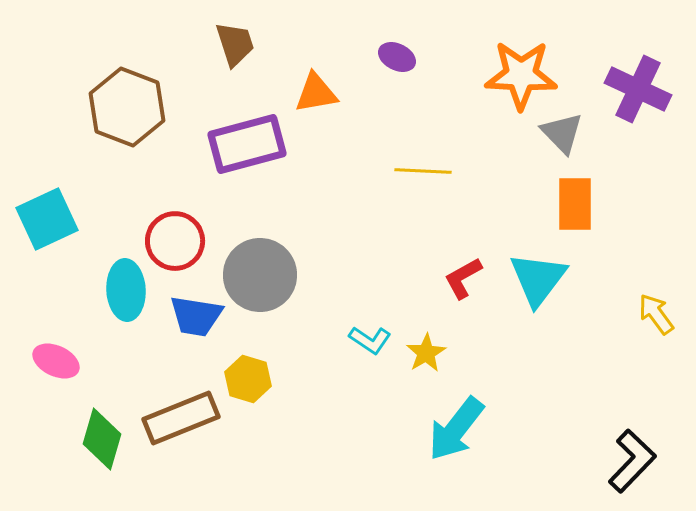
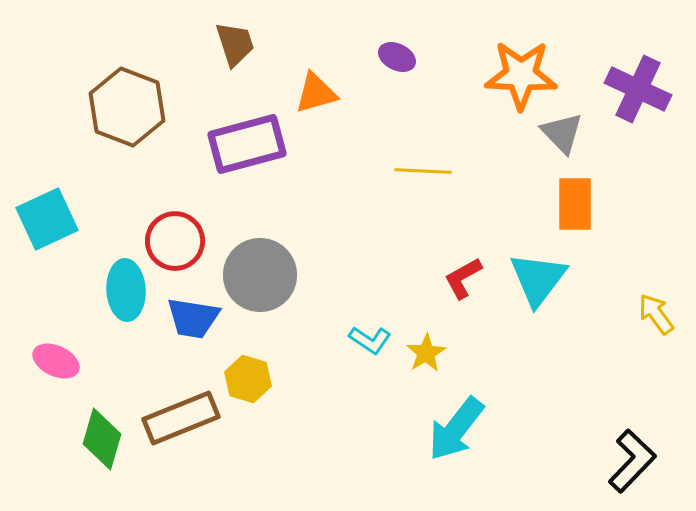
orange triangle: rotated 6 degrees counterclockwise
blue trapezoid: moved 3 px left, 2 px down
